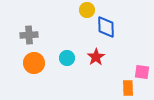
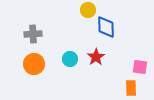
yellow circle: moved 1 px right
gray cross: moved 4 px right, 1 px up
cyan circle: moved 3 px right, 1 px down
orange circle: moved 1 px down
pink square: moved 2 px left, 5 px up
orange rectangle: moved 3 px right
